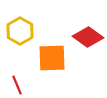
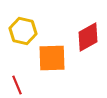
yellow hexagon: moved 3 px right; rotated 16 degrees counterclockwise
red diamond: rotated 64 degrees counterclockwise
